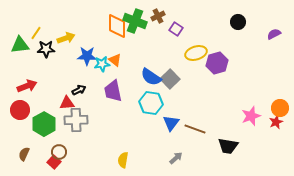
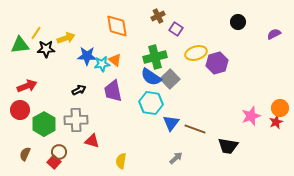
green cross: moved 20 px right, 36 px down; rotated 35 degrees counterclockwise
orange diamond: rotated 10 degrees counterclockwise
red triangle: moved 25 px right, 38 px down; rotated 21 degrees clockwise
brown semicircle: moved 1 px right
yellow semicircle: moved 2 px left, 1 px down
